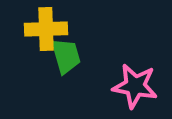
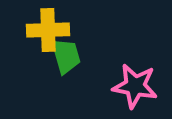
yellow cross: moved 2 px right, 1 px down
